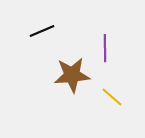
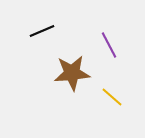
purple line: moved 4 px right, 3 px up; rotated 28 degrees counterclockwise
brown star: moved 2 px up
